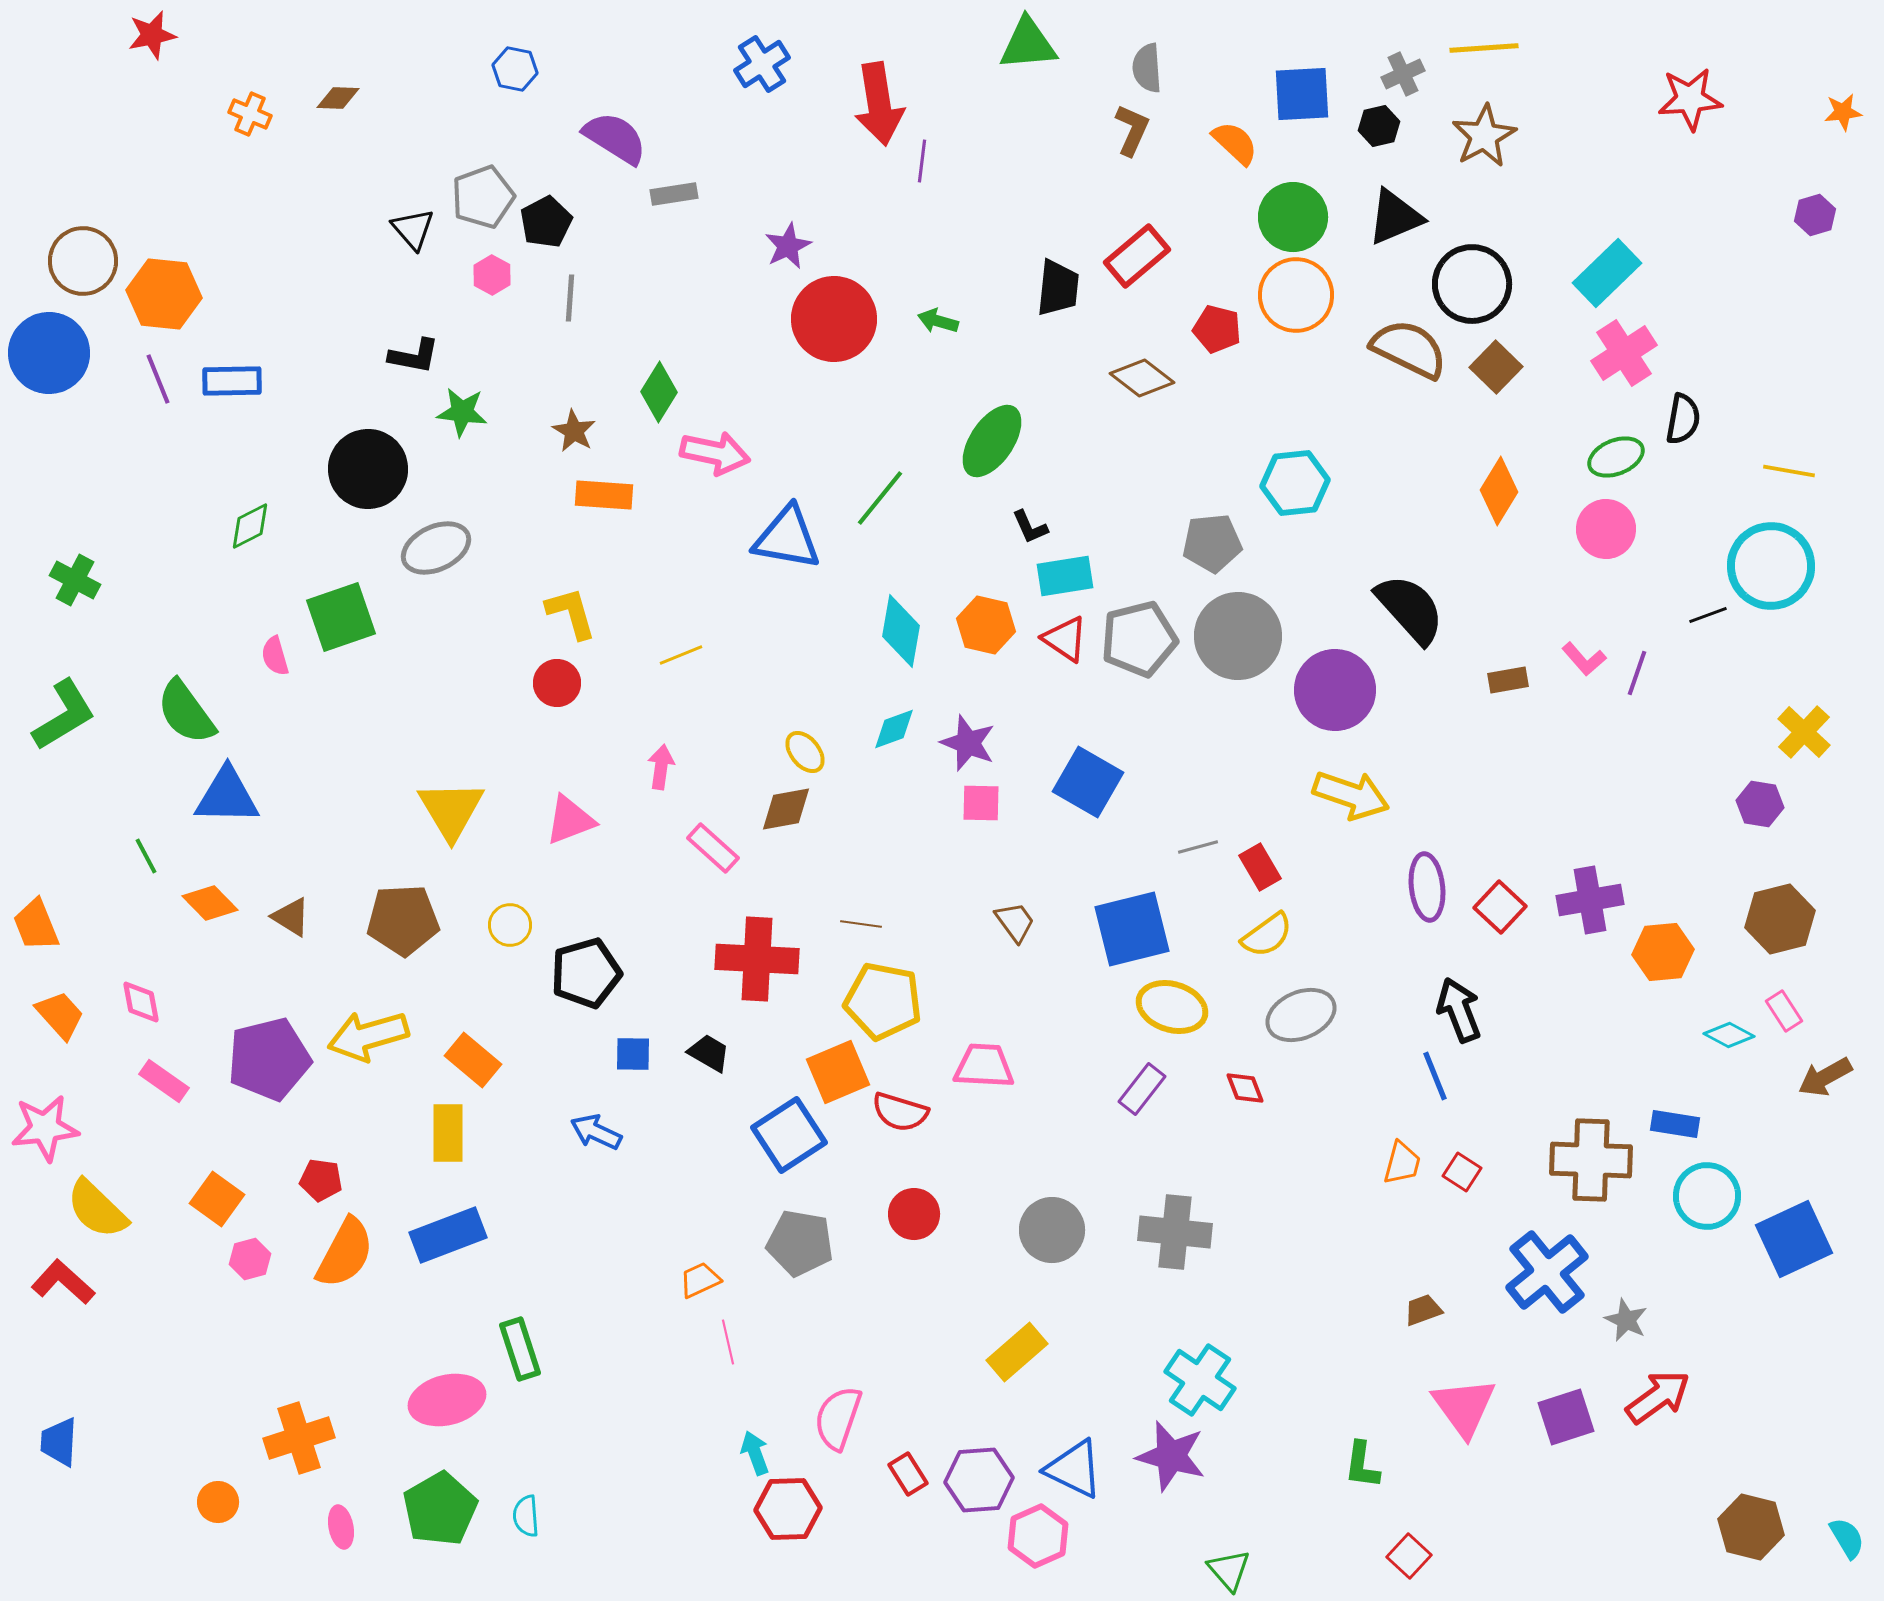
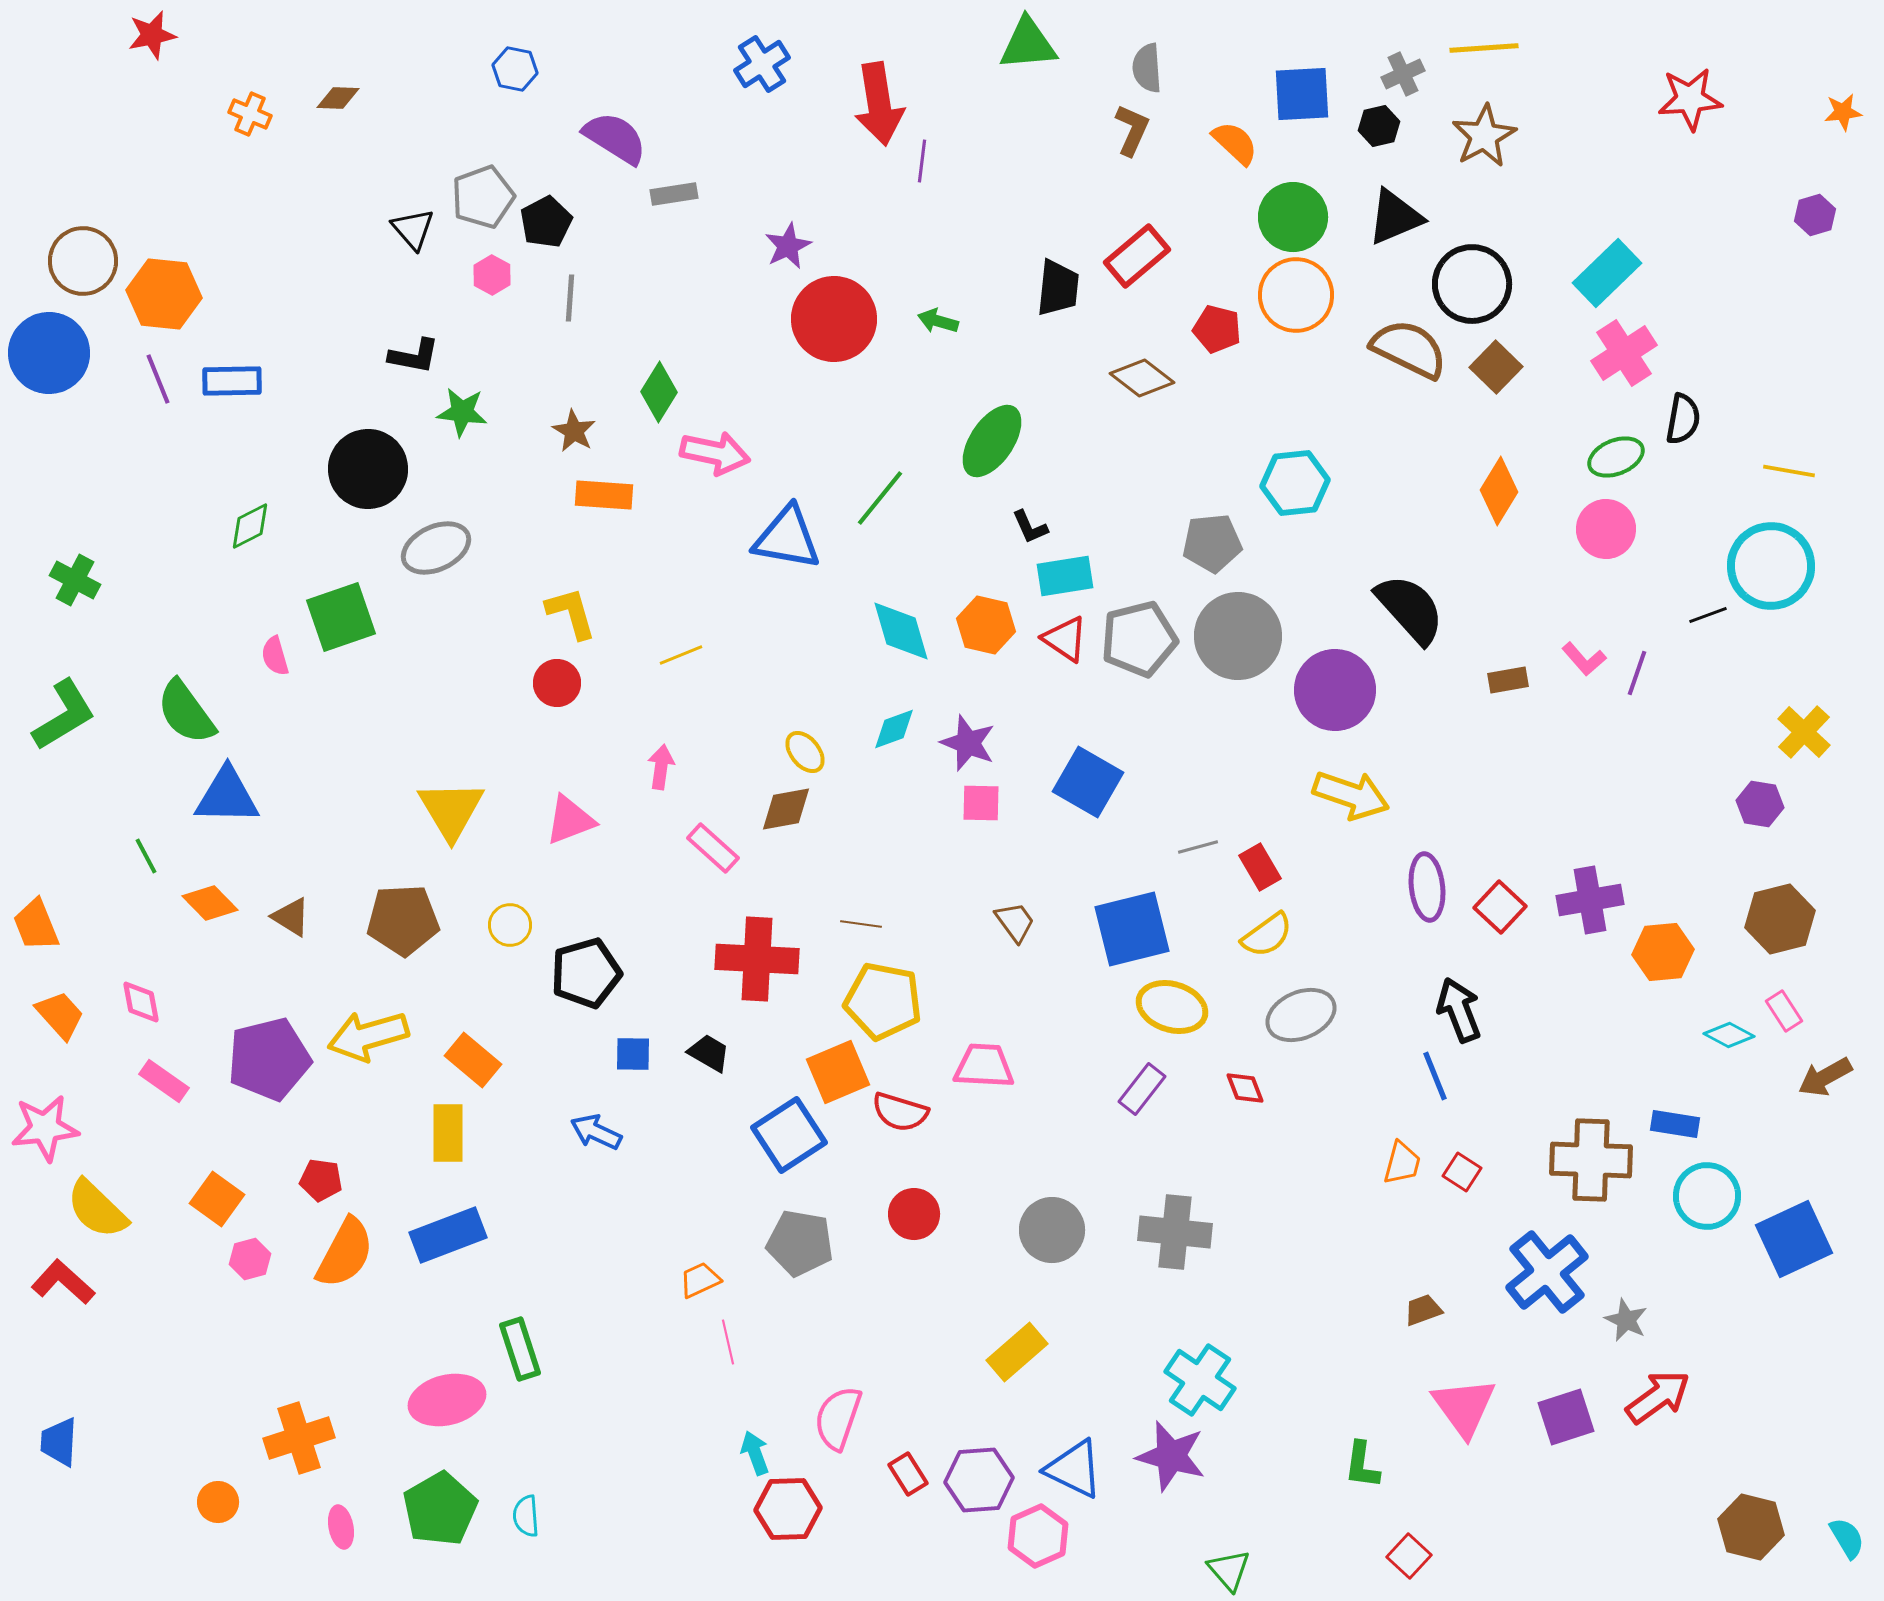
cyan diamond at (901, 631): rotated 26 degrees counterclockwise
